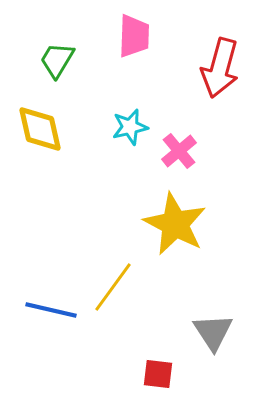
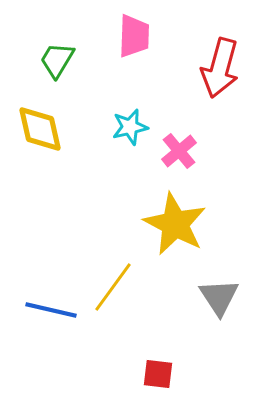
gray triangle: moved 6 px right, 35 px up
